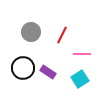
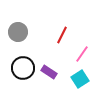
gray circle: moved 13 px left
pink line: rotated 54 degrees counterclockwise
purple rectangle: moved 1 px right
